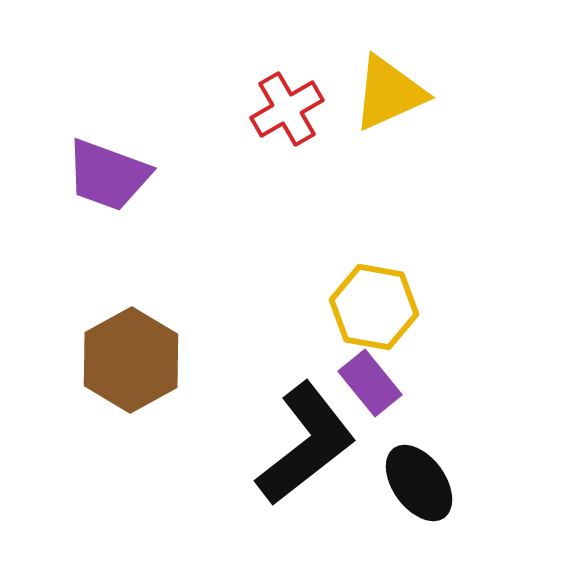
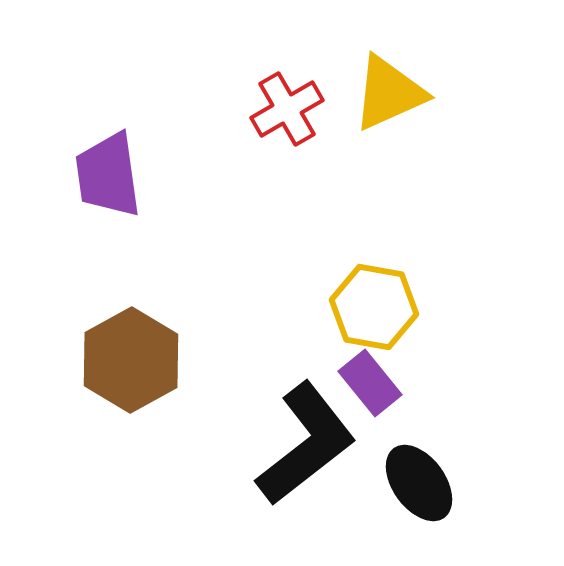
purple trapezoid: rotated 62 degrees clockwise
